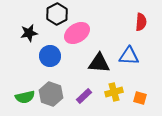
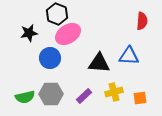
black hexagon: rotated 10 degrees counterclockwise
red semicircle: moved 1 px right, 1 px up
pink ellipse: moved 9 px left, 1 px down
blue circle: moved 2 px down
gray hexagon: rotated 20 degrees counterclockwise
orange square: rotated 24 degrees counterclockwise
